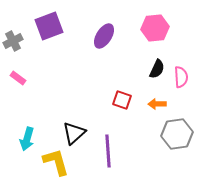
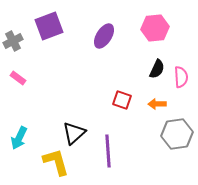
cyan arrow: moved 8 px left, 1 px up; rotated 10 degrees clockwise
